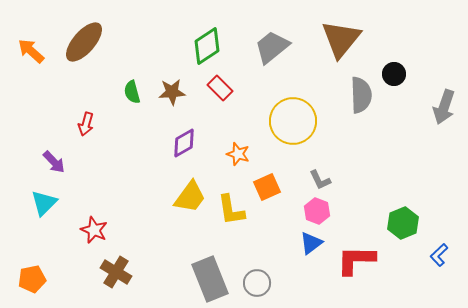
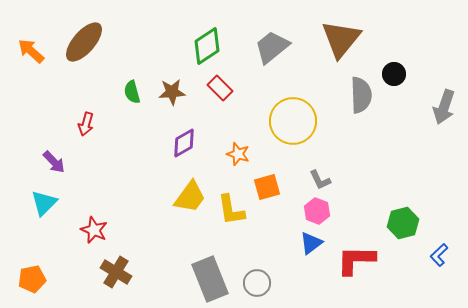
orange square: rotated 8 degrees clockwise
green hexagon: rotated 8 degrees clockwise
